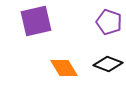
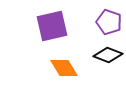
purple square: moved 16 px right, 5 px down
black diamond: moved 9 px up
